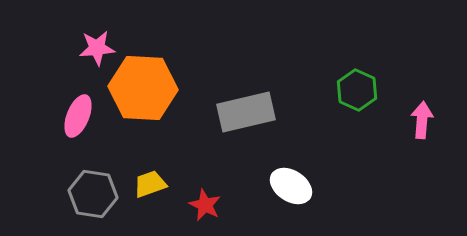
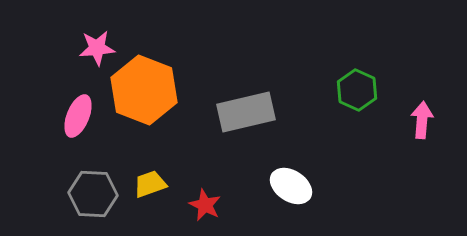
orange hexagon: moved 1 px right, 2 px down; rotated 18 degrees clockwise
gray hexagon: rotated 6 degrees counterclockwise
